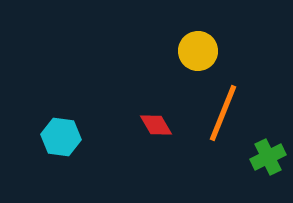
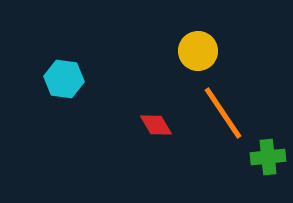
orange line: rotated 56 degrees counterclockwise
cyan hexagon: moved 3 px right, 58 px up
green cross: rotated 20 degrees clockwise
